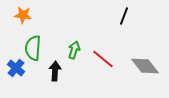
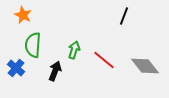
orange star: rotated 18 degrees clockwise
green semicircle: moved 3 px up
red line: moved 1 px right, 1 px down
black arrow: rotated 18 degrees clockwise
